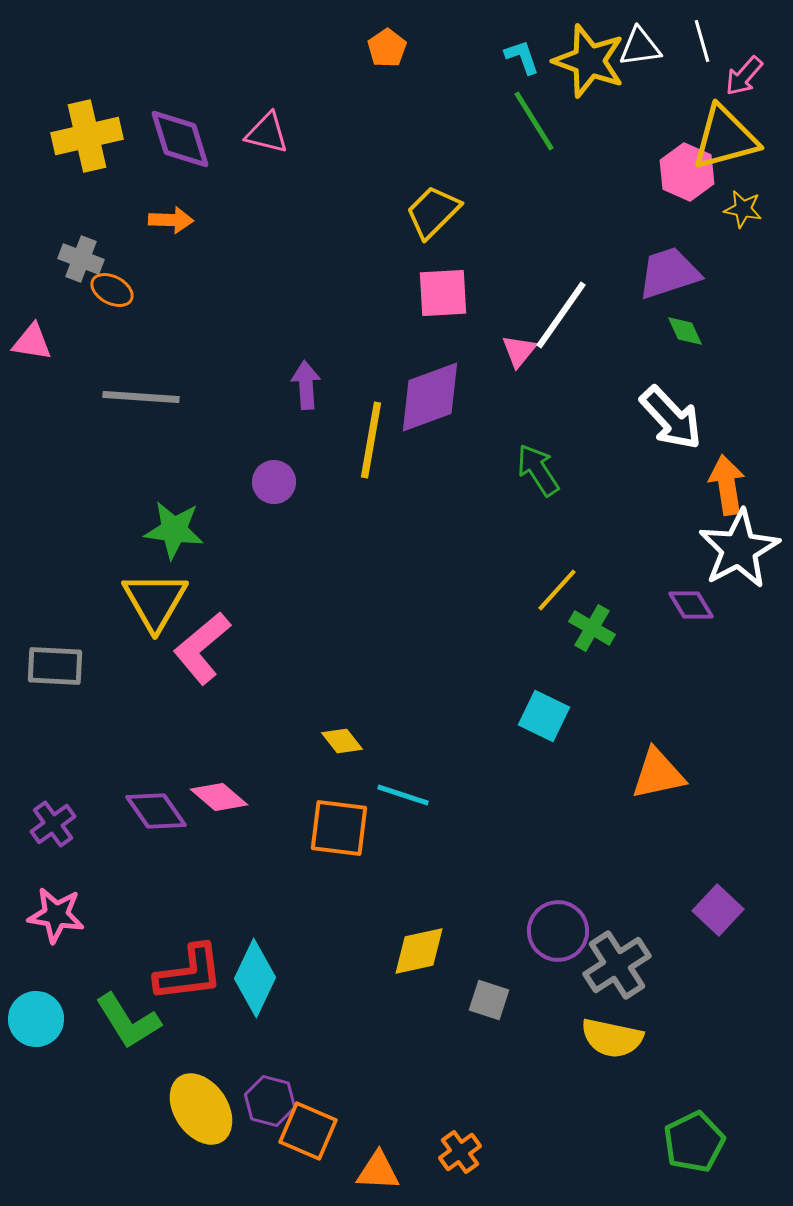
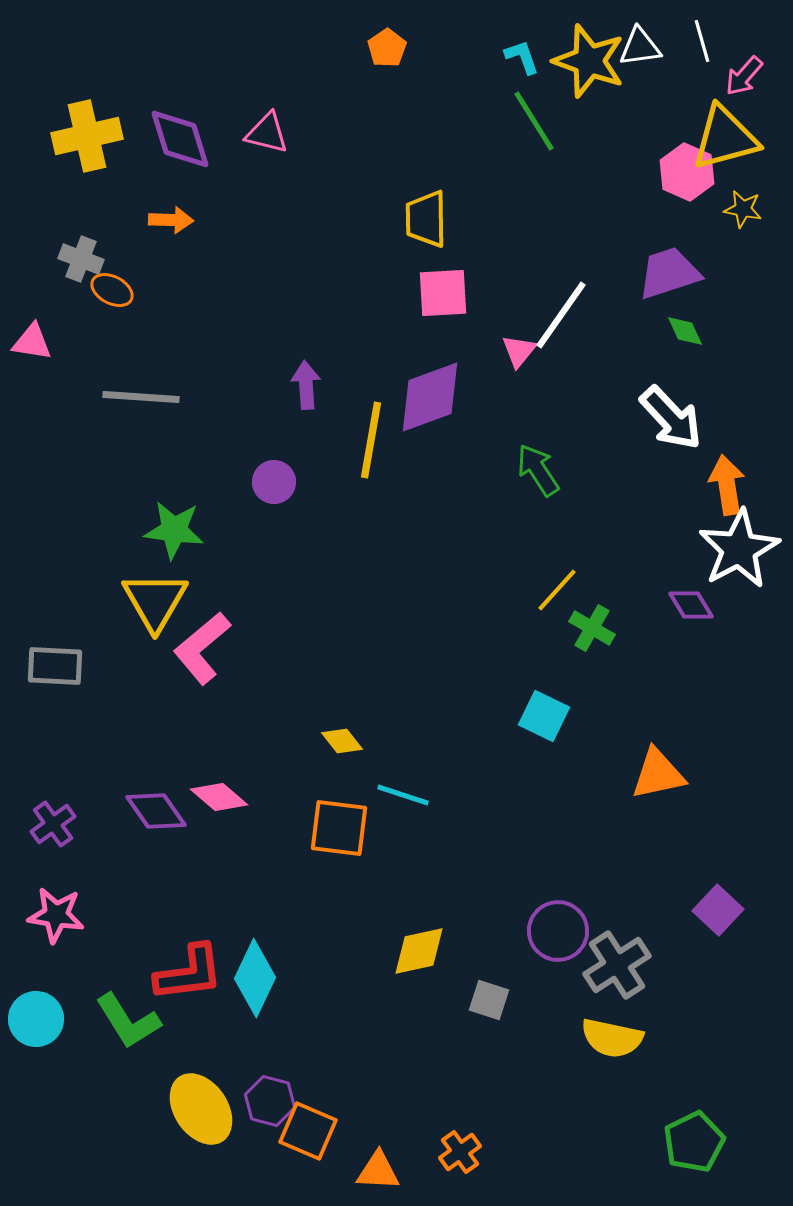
yellow trapezoid at (433, 212): moved 7 px left, 7 px down; rotated 46 degrees counterclockwise
